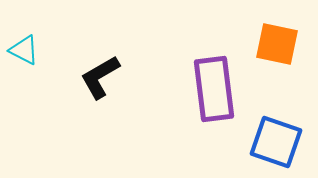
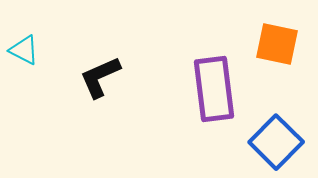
black L-shape: rotated 6 degrees clockwise
blue square: rotated 26 degrees clockwise
